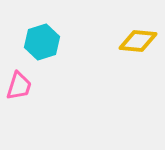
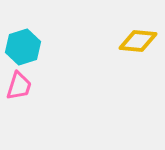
cyan hexagon: moved 19 px left, 5 px down
